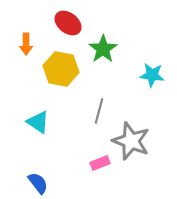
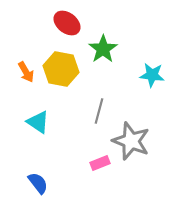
red ellipse: moved 1 px left
orange arrow: moved 28 px down; rotated 30 degrees counterclockwise
